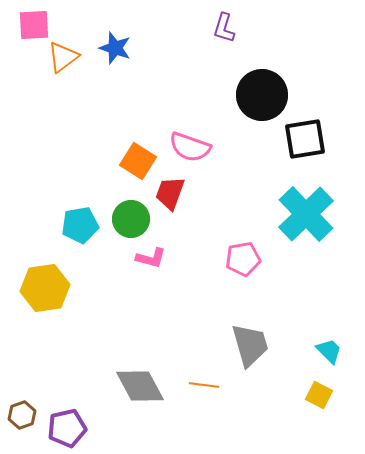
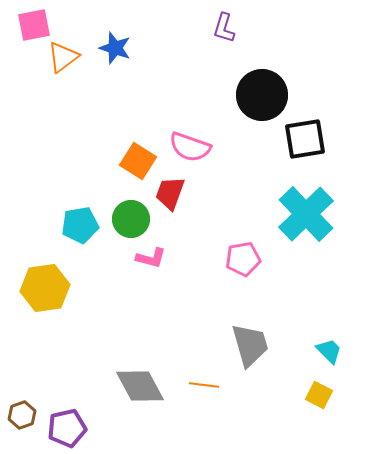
pink square: rotated 8 degrees counterclockwise
